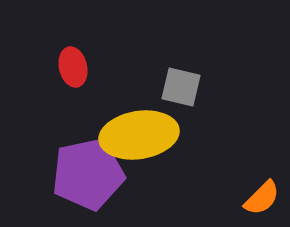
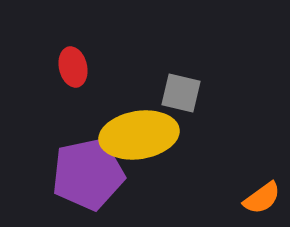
gray square: moved 6 px down
orange semicircle: rotated 9 degrees clockwise
